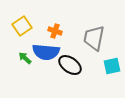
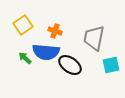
yellow square: moved 1 px right, 1 px up
cyan square: moved 1 px left, 1 px up
